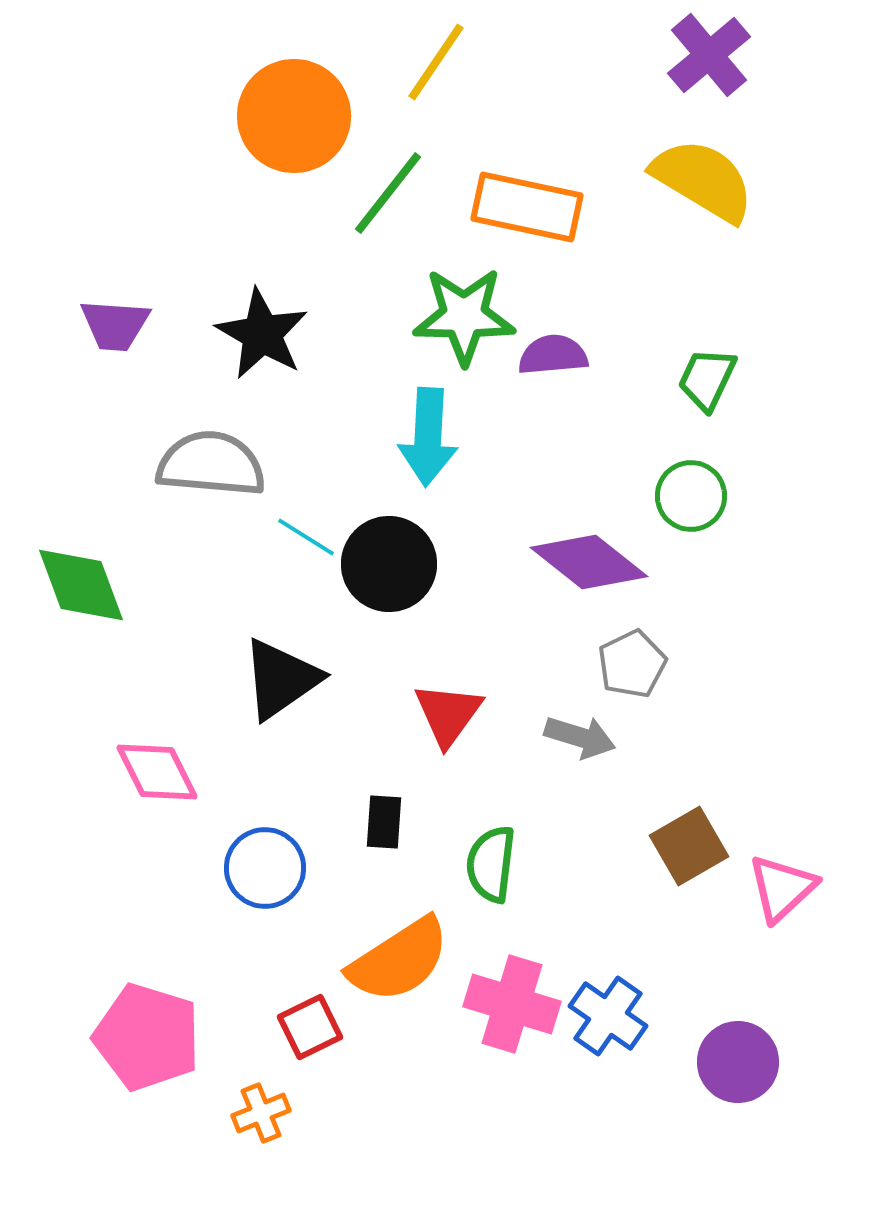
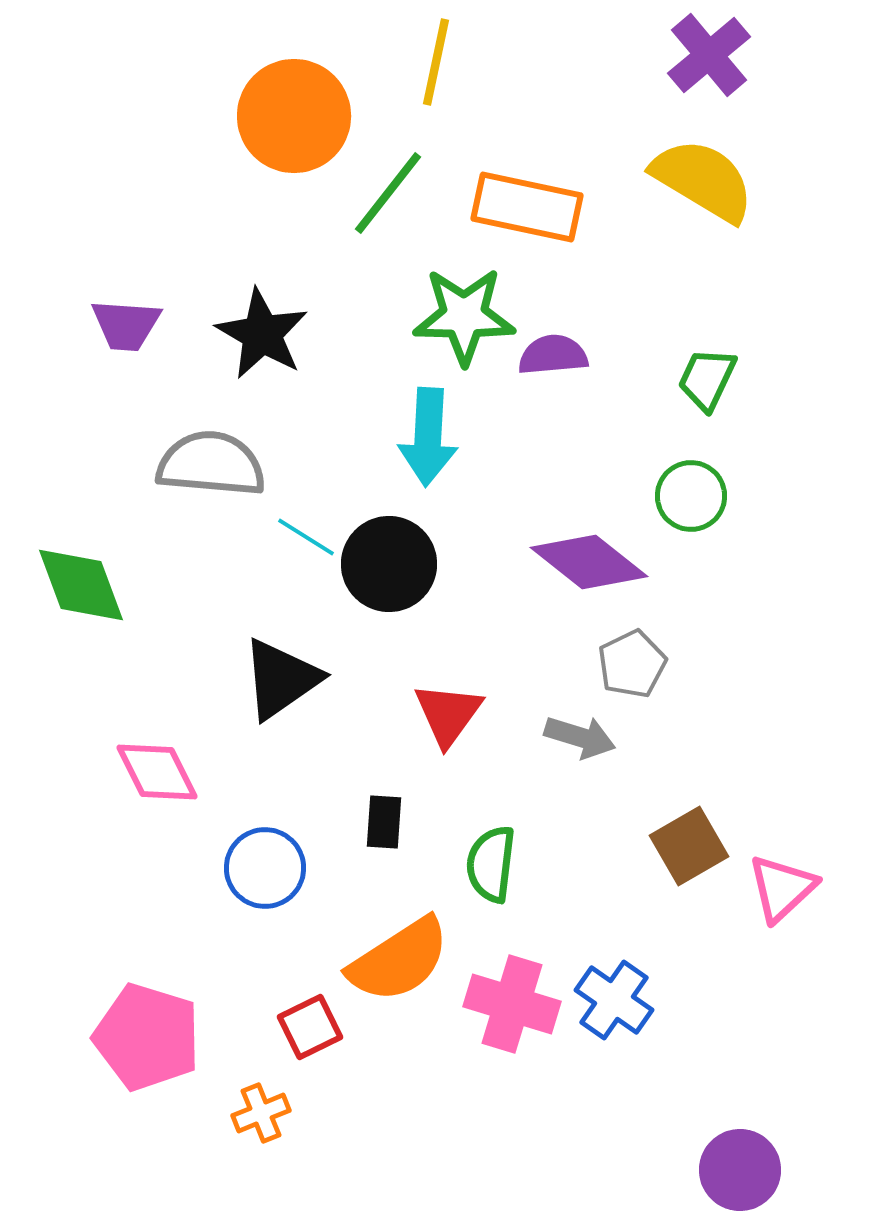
yellow line: rotated 22 degrees counterclockwise
purple trapezoid: moved 11 px right
blue cross: moved 6 px right, 16 px up
purple circle: moved 2 px right, 108 px down
